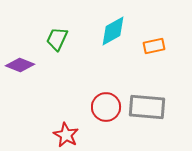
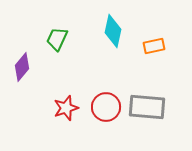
cyan diamond: rotated 48 degrees counterclockwise
purple diamond: moved 2 px right, 2 px down; rotated 72 degrees counterclockwise
red star: moved 27 px up; rotated 25 degrees clockwise
